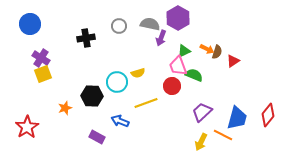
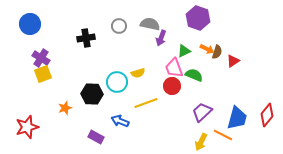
purple hexagon: moved 20 px right; rotated 10 degrees counterclockwise
pink trapezoid: moved 4 px left, 2 px down
black hexagon: moved 2 px up
red diamond: moved 1 px left
red star: rotated 15 degrees clockwise
purple rectangle: moved 1 px left
